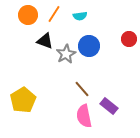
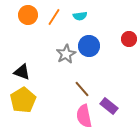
orange line: moved 3 px down
black triangle: moved 23 px left, 31 px down
